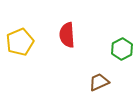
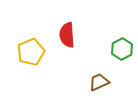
yellow pentagon: moved 11 px right, 10 px down
